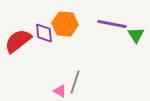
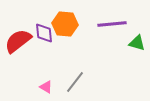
purple line: rotated 16 degrees counterclockwise
green triangle: moved 1 px right, 8 px down; rotated 42 degrees counterclockwise
gray line: rotated 20 degrees clockwise
pink triangle: moved 14 px left, 4 px up
